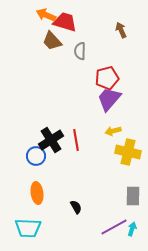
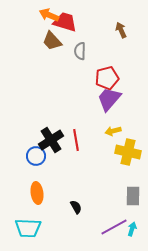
orange arrow: moved 3 px right
